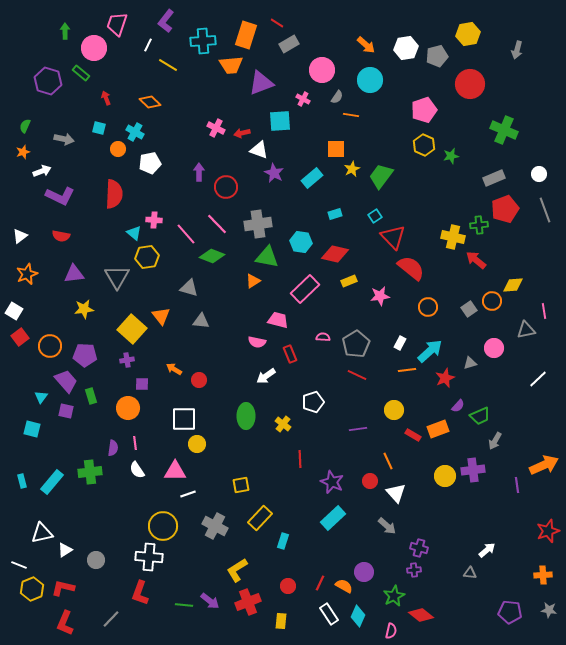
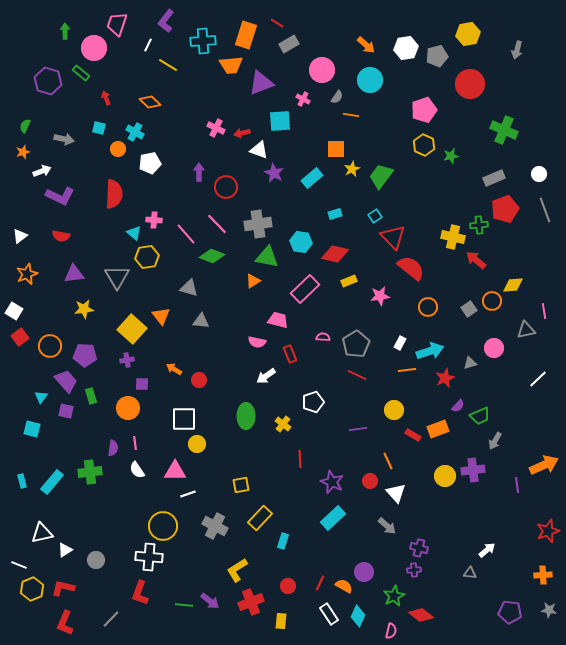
cyan arrow at (430, 351): rotated 24 degrees clockwise
red cross at (248, 602): moved 3 px right
